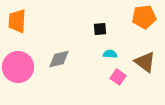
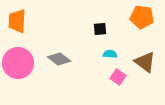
orange pentagon: moved 2 px left; rotated 15 degrees clockwise
gray diamond: rotated 50 degrees clockwise
pink circle: moved 4 px up
